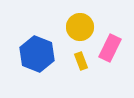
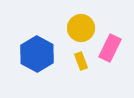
yellow circle: moved 1 px right, 1 px down
blue hexagon: rotated 8 degrees clockwise
